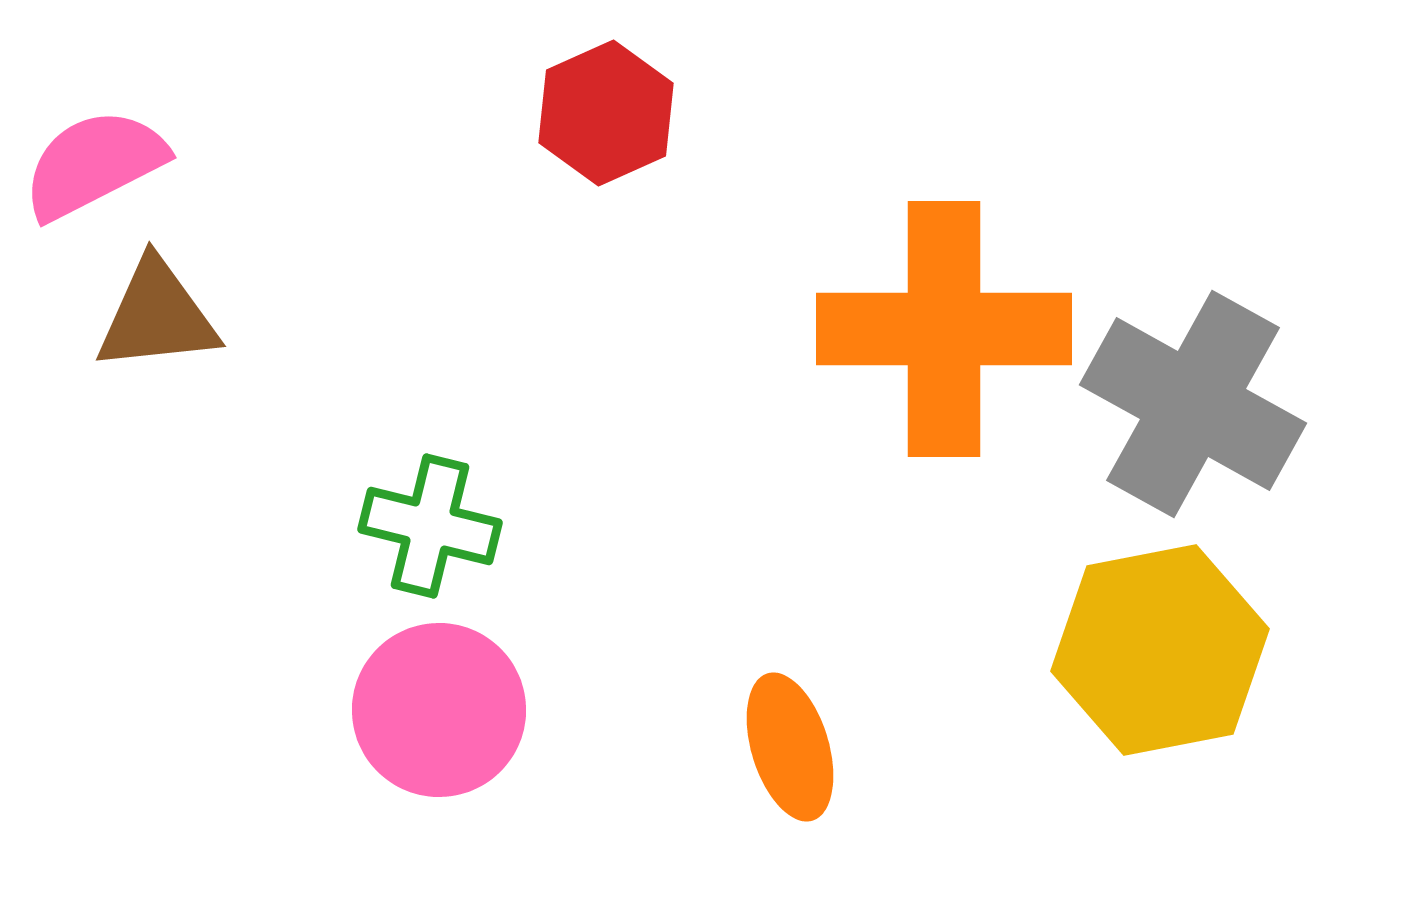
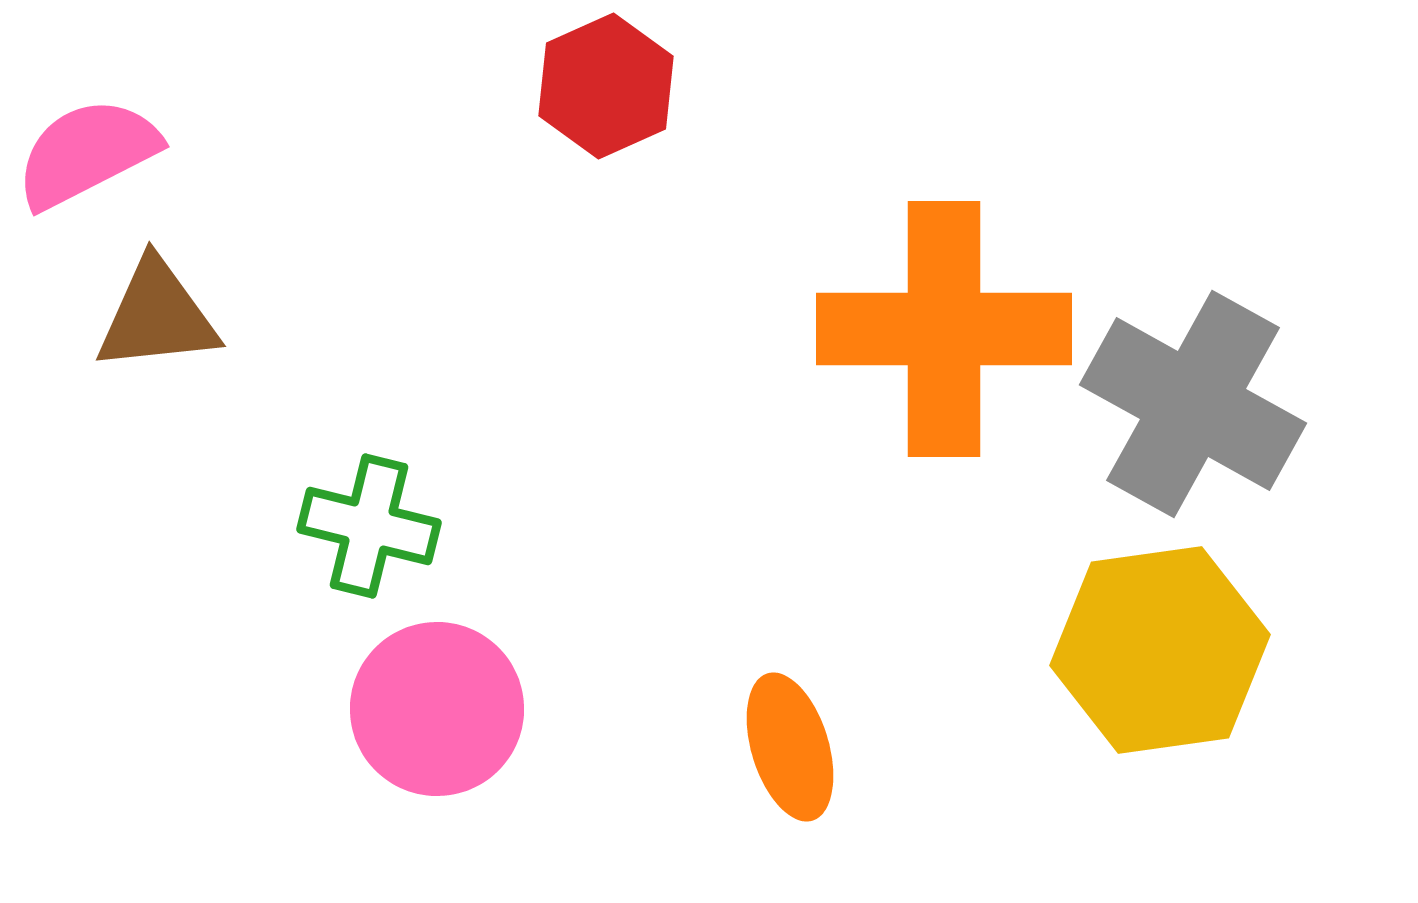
red hexagon: moved 27 px up
pink semicircle: moved 7 px left, 11 px up
green cross: moved 61 px left
yellow hexagon: rotated 3 degrees clockwise
pink circle: moved 2 px left, 1 px up
